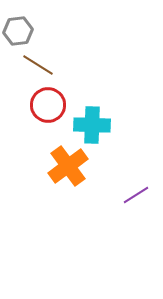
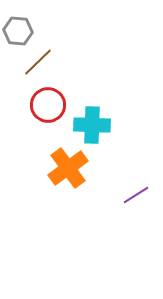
gray hexagon: rotated 12 degrees clockwise
brown line: moved 3 px up; rotated 76 degrees counterclockwise
orange cross: moved 2 px down
